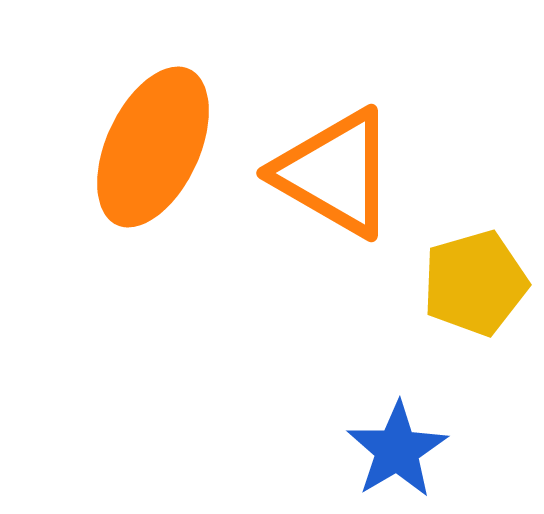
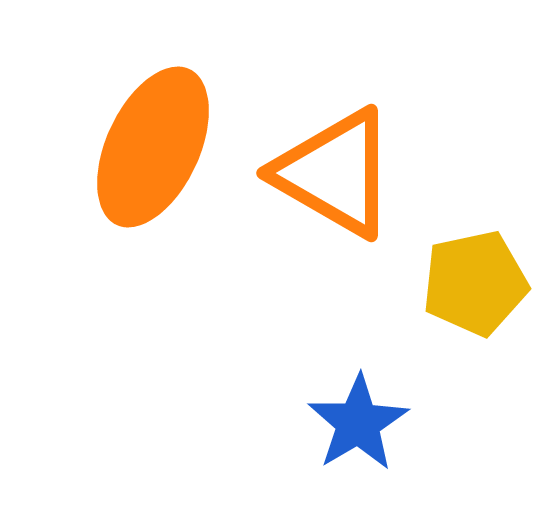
yellow pentagon: rotated 4 degrees clockwise
blue star: moved 39 px left, 27 px up
